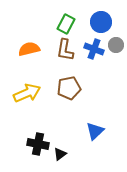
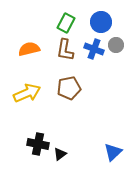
green rectangle: moved 1 px up
blue triangle: moved 18 px right, 21 px down
